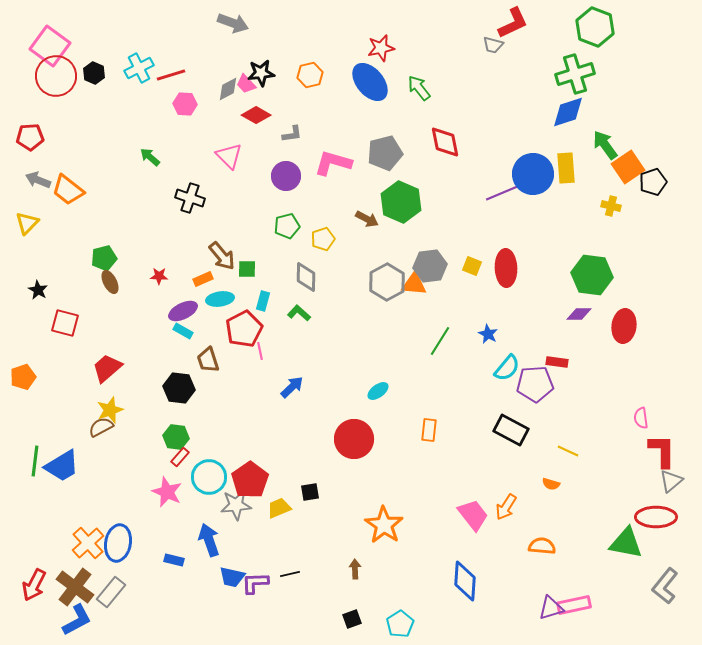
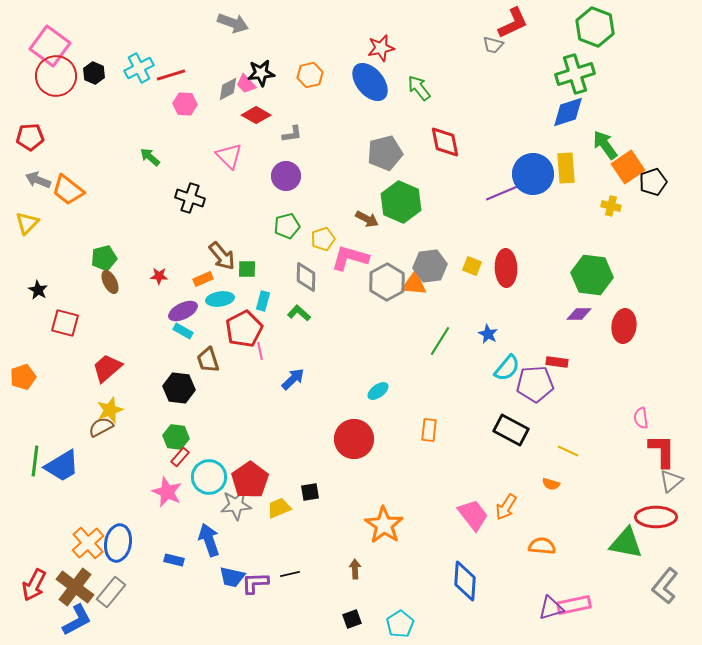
pink L-shape at (333, 163): moved 17 px right, 95 px down
blue arrow at (292, 387): moved 1 px right, 8 px up
